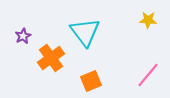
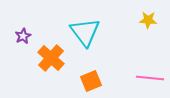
orange cross: rotated 12 degrees counterclockwise
pink line: moved 2 px right, 3 px down; rotated 56 degrees clockwise
